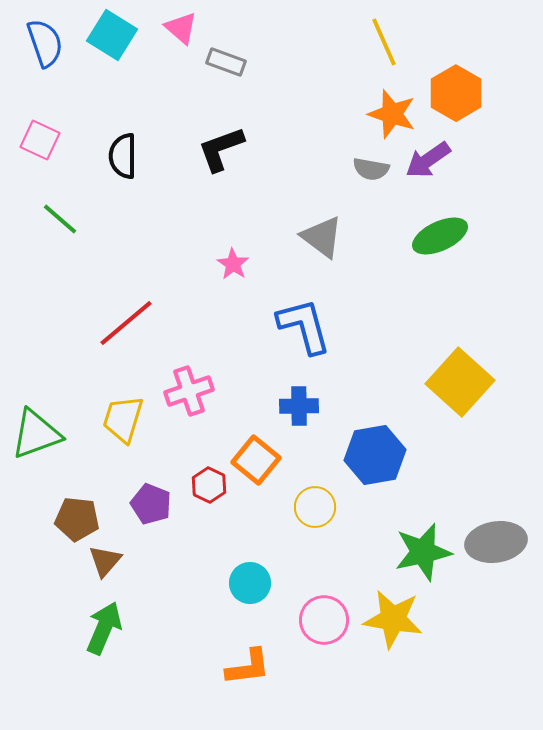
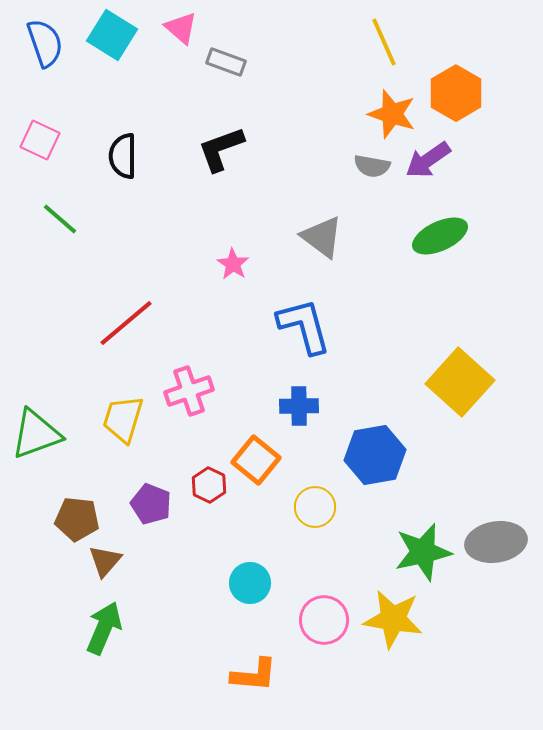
gray semicircle: moved 1 px right, 3 px up
orange L-shape: moved 6 px right, 8 px down; rotated 12 degrees clockwise
